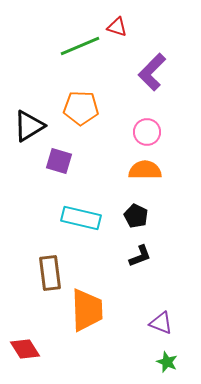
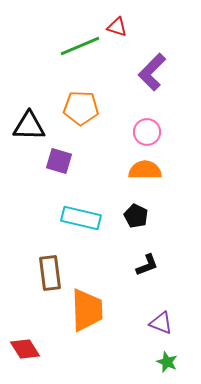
black triangle: rotated 32 degrees clockwise
black L-shape: moved 7 px right, 9 px down
